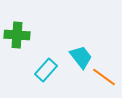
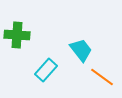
cyan trapezoid: moved 7 px up
orange line: moved 2 px left
